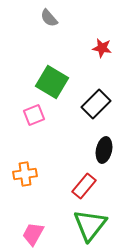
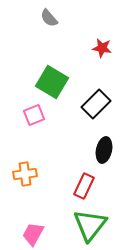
red rectangle: rotated 15 degrees counterclockwise
